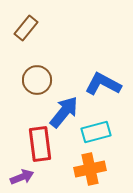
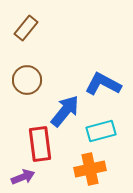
brown circle: moved 10 px left
blue arrow: moved 1 px right, 1 px up
cyan rectangle: moved 5 px right, 1 px up
purple arrow: moved 1 px right
